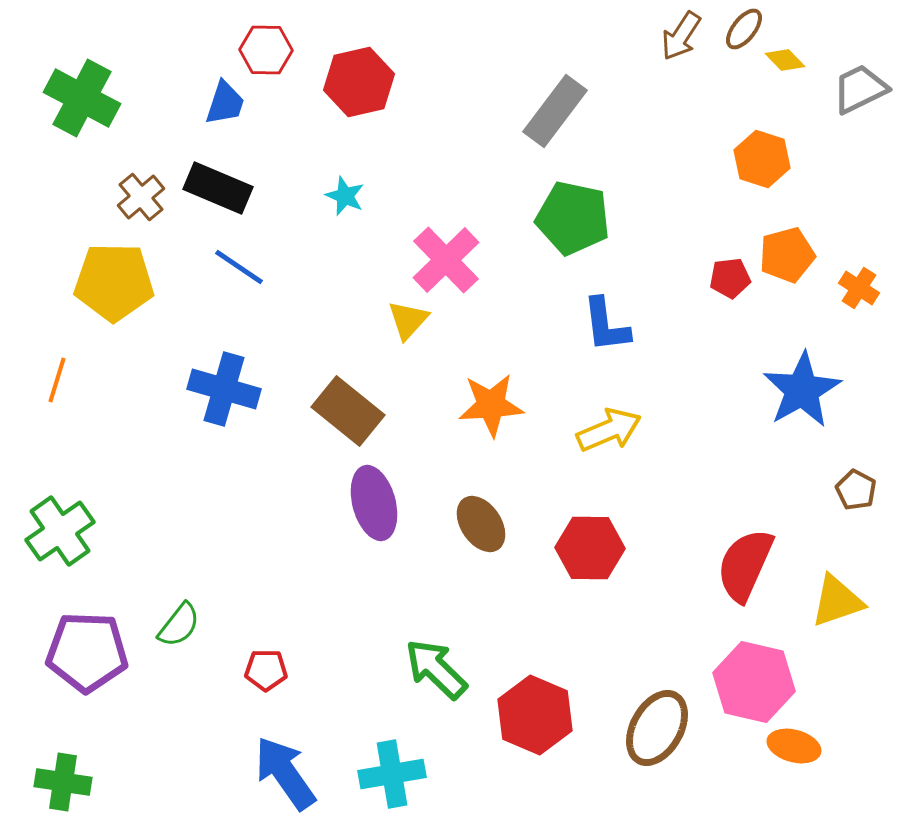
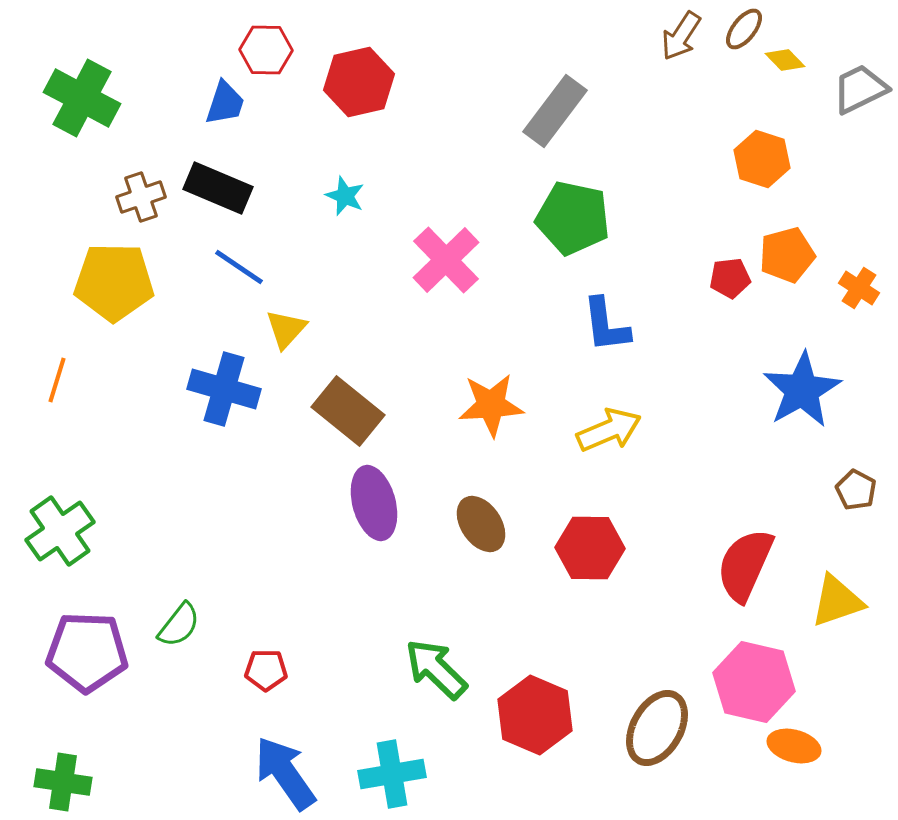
brown cross at (141, 197): rotated 21 degrees clockwise
yellow triangle at (408, 320): moved 122 px left, 9 px down
